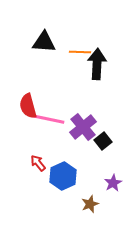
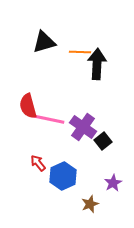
black triangle: rotated 20 degrees counterclockwise
purple cross: rotated 16 degrees counterclockwise
